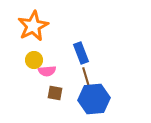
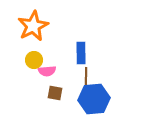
blue rectangle: rotated 20 degrees clockwise
brown line: rotated 18 degrees clockwise
